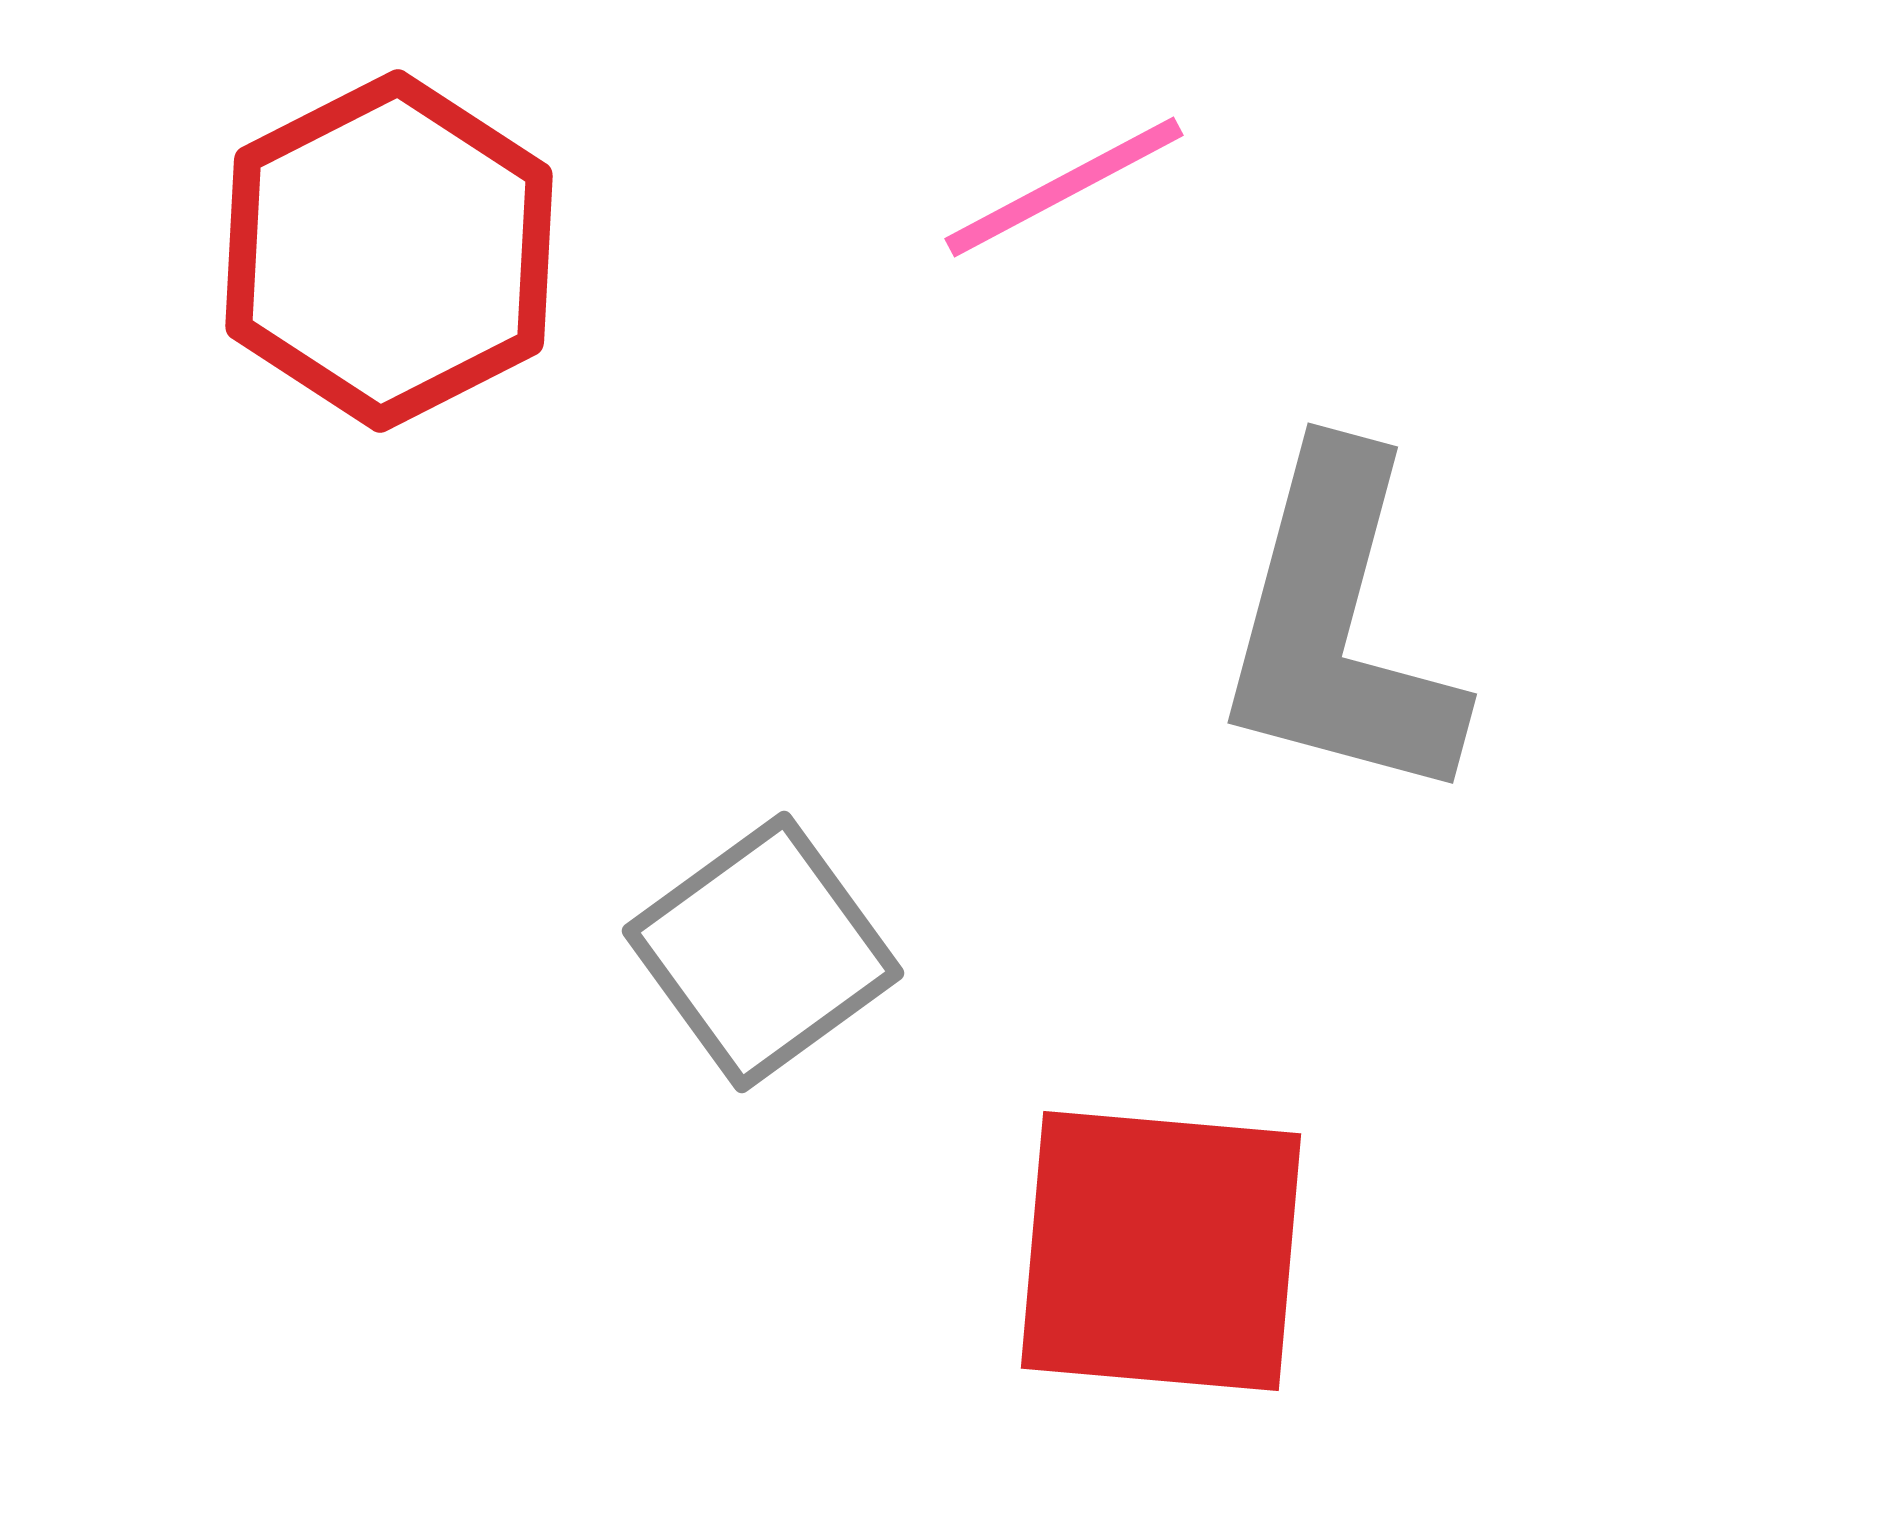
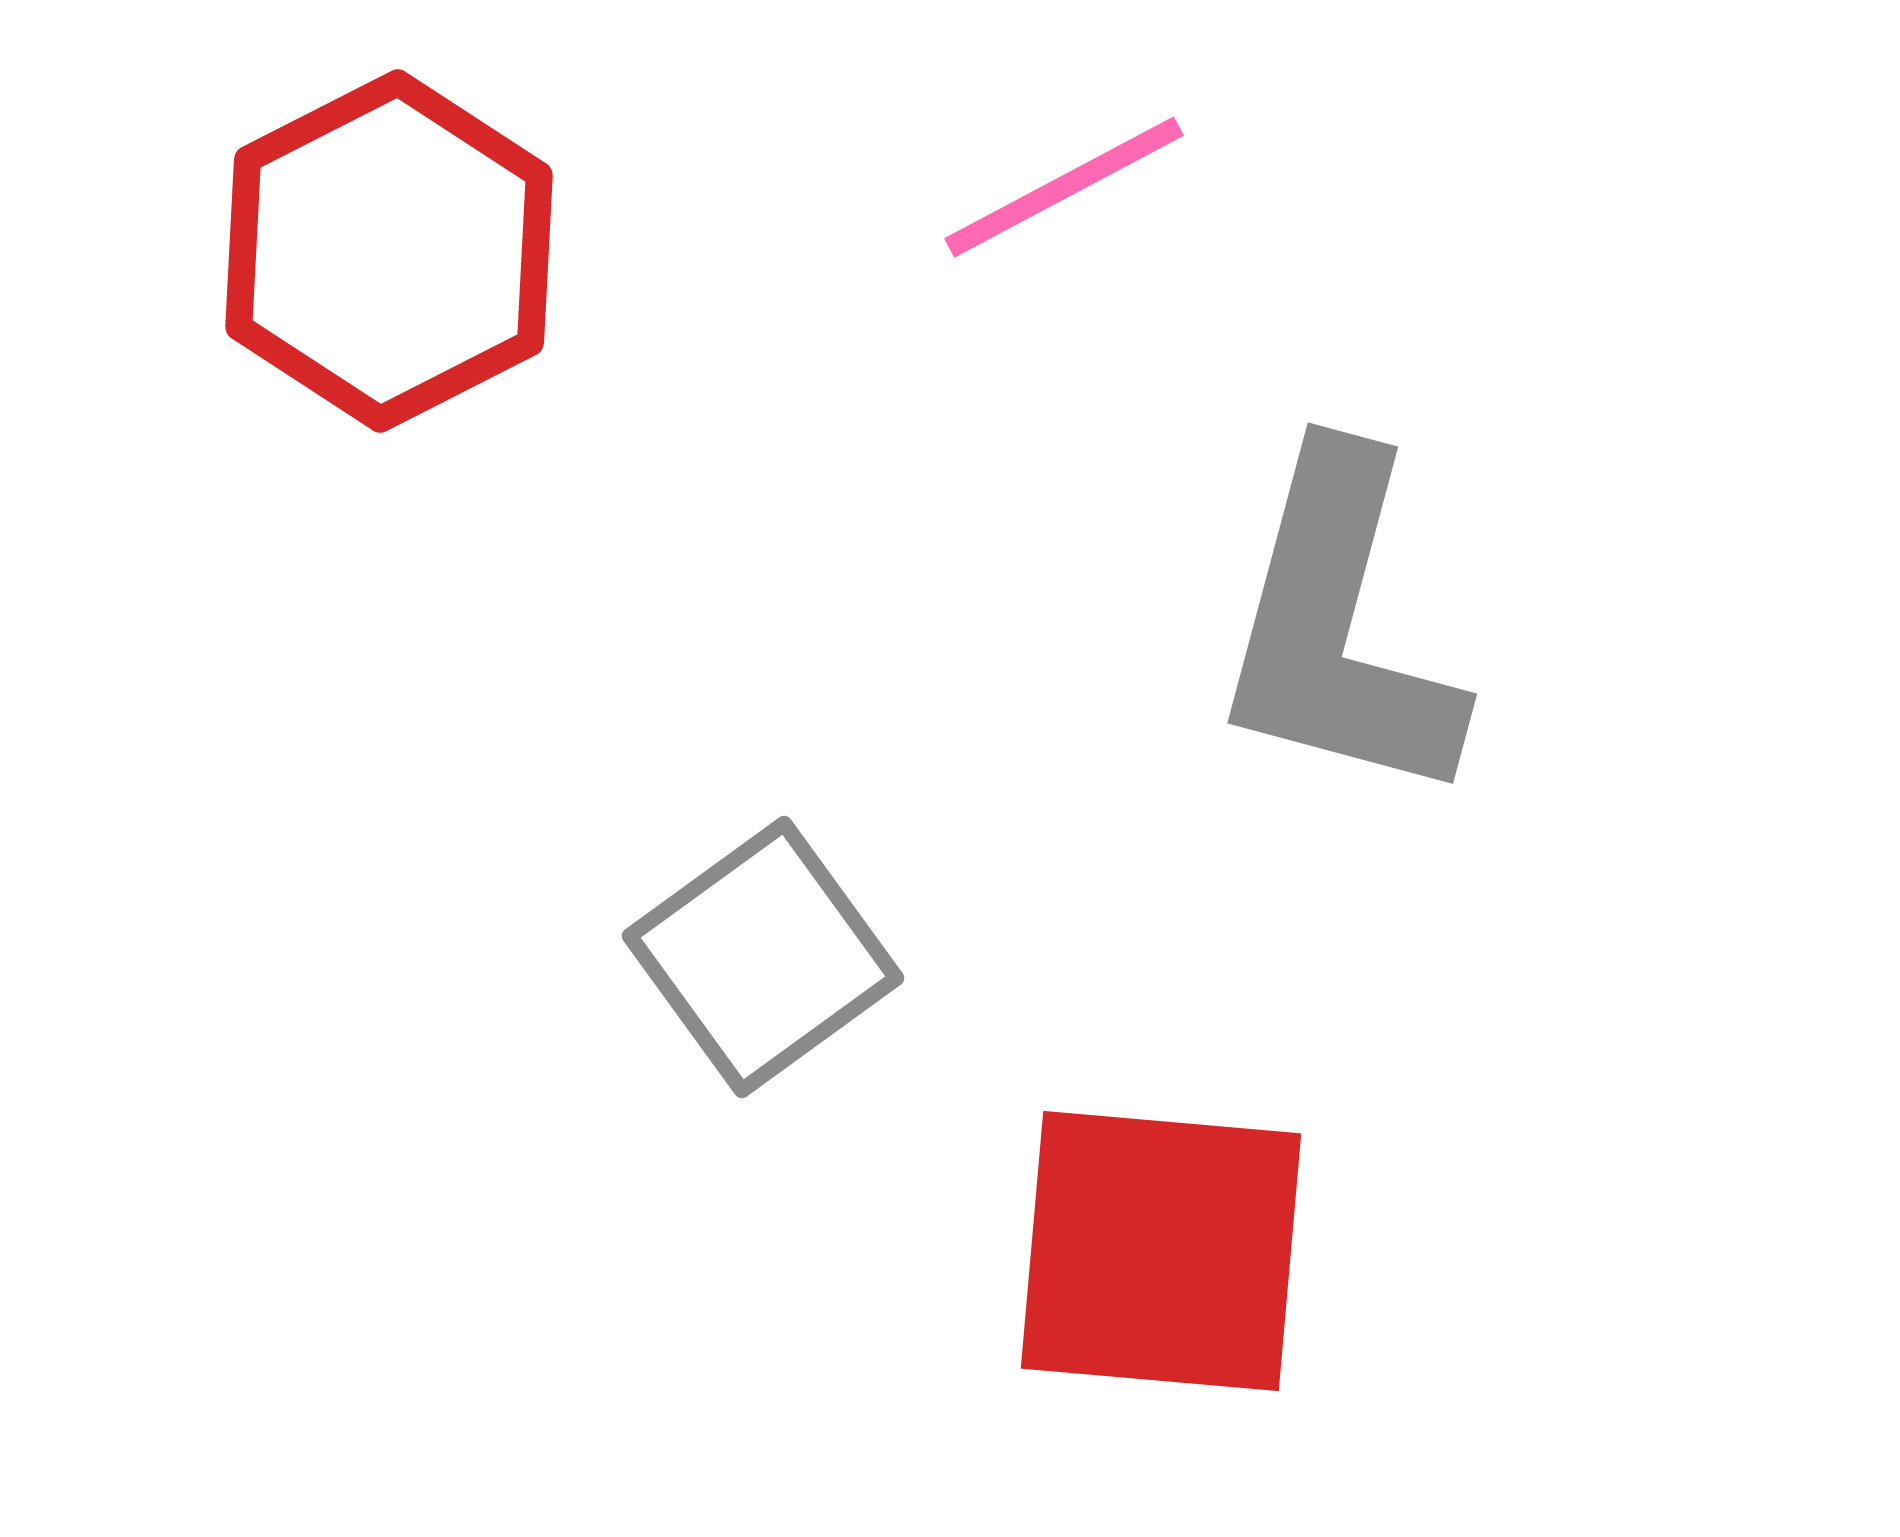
gray square: moved 5 px down
